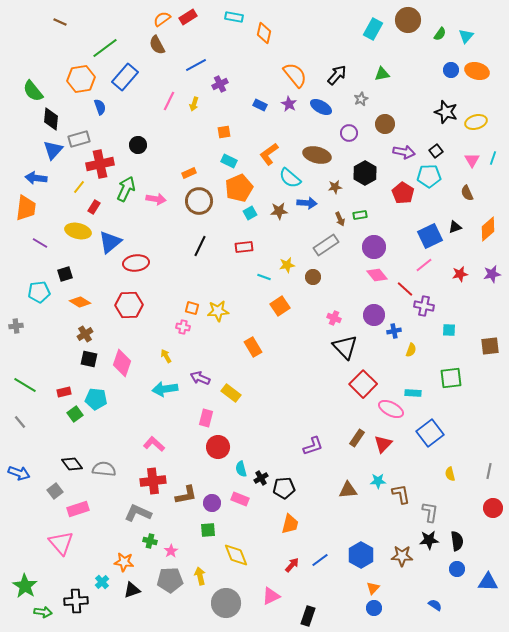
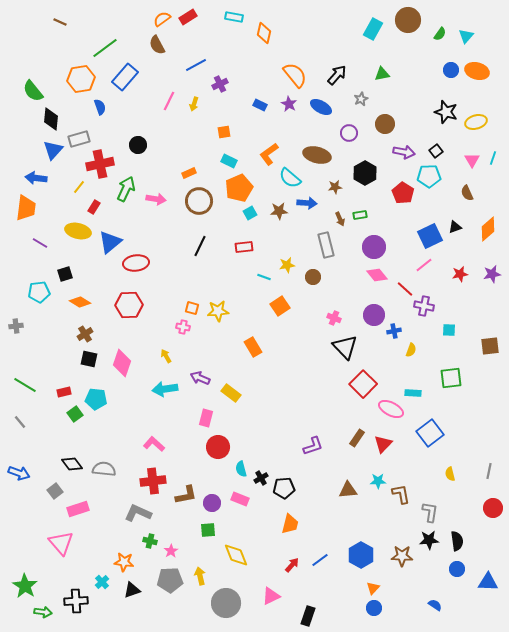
gray rectangle at (326, 245): rotated 70 degrees counterclockwise
